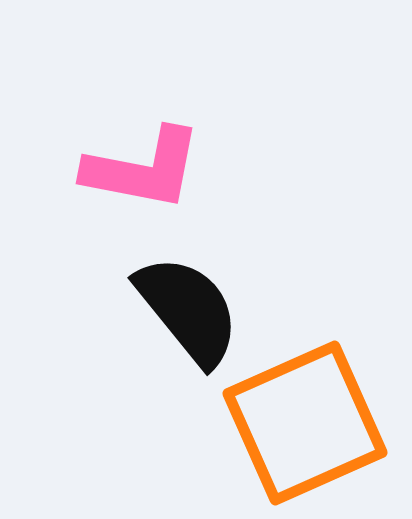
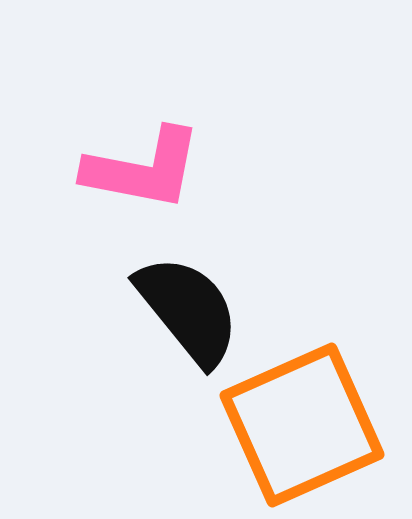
orange square: moved 3 px left, 2 px down
